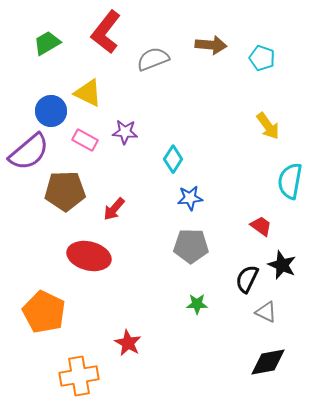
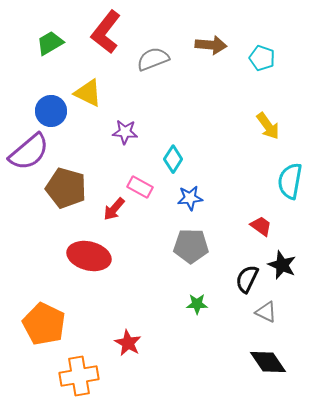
green trapezoid: moved 3 px right
pink rectangle: moved 55 px right, 47 px down
brown pentagon: moved 1 px right, 3 px up; rotated 18 degrees clockwise
orange pentagon: moved 12 px down
black diamond: rotated 66 degrees clockwise
